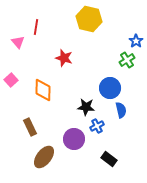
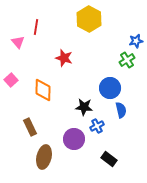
yellow hexagon: rotated 15 degrees clockwise
blue star: rotated 24 degrees clockwise
black star: moved 2 px left
brown ellipse: rotated 25 degrees counterclockwise
